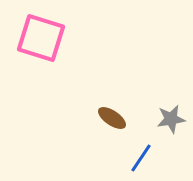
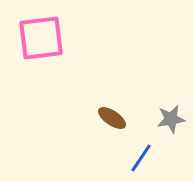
pink square: rotated 24 degrees counterclockwise
